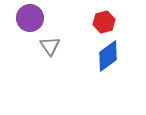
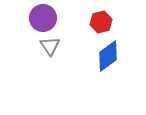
purple circle: moved 13 px right
red hexagon: moved 3 px left
